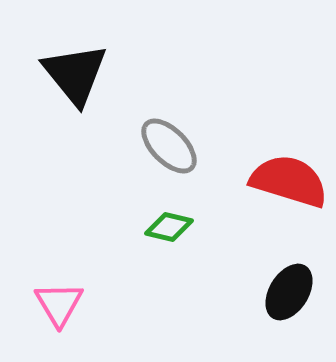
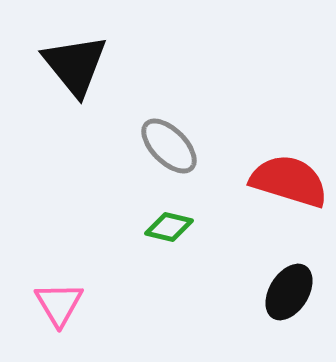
black triangle: moved 9 px up
